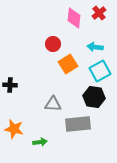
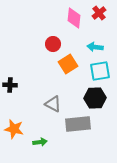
cyan square: rotated 20 degrees clockwise
black hexagon: moved 1 px right, 1 px down; rotated 10 degrees counterclockwise
gray triangle: rotated 24 degrees clockwise
